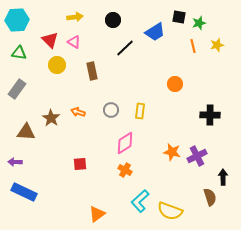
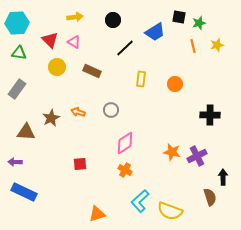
cyan hexagon: moved 3 px down
yellow circle: moved 2 px down
brown rectangle: rotated 54 degrees counterclockwise
yellow rectangle: moved 1 px right, 32 px up
brown star: rotated 12 degrees clockwise
orange triangle: rotated 18 degrees clockwise
